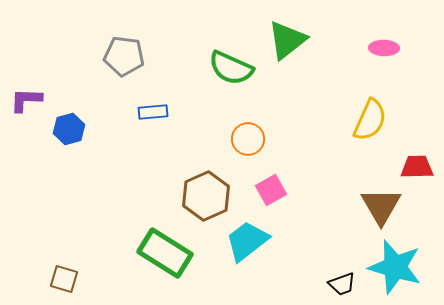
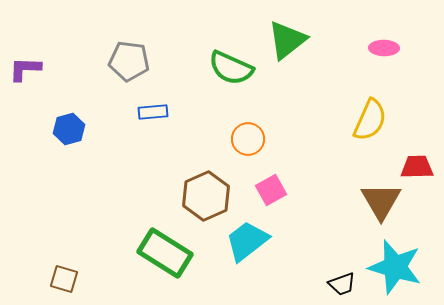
gray pentagon: moved 5 px right, 5 px down
purple L-shape: moved 1 px left, 31 px up
brown triangle: moved 5 px up
